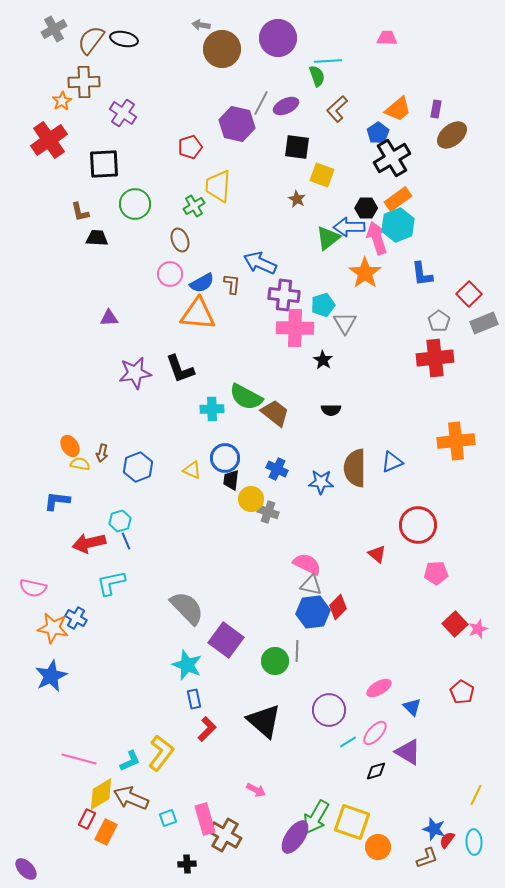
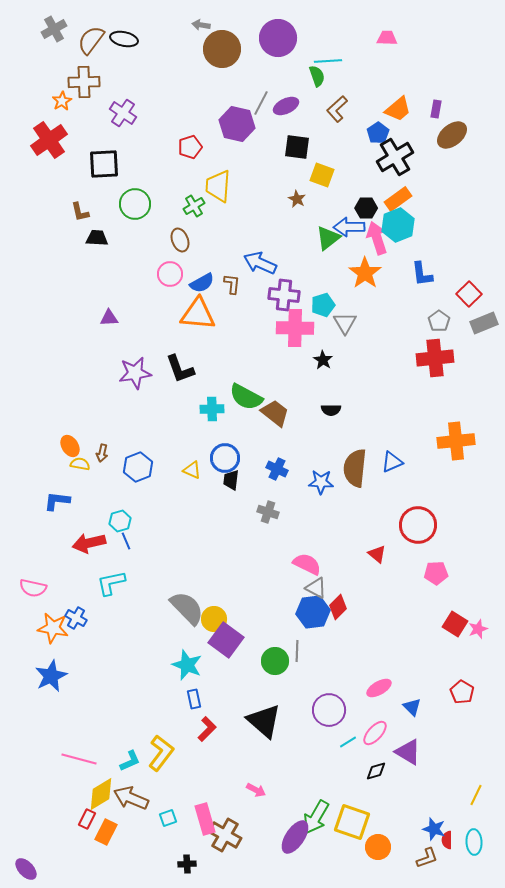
black cross at (392, 158): moved 3 px right, 1 px up
brown semicircle at (355, 468): rotated 6 degrees clockwise
yellow circle at (251, 499): moved 37 px left, 120 px down
gray triangle at (311, 585): moved 5 px right, 3 px down; rotated 15 degrees clockwise
red square at (455, 624): rotated 15 degrees counterclockwise
red semicircle at (447, 840): rotated 36 degrees counterclockwise
